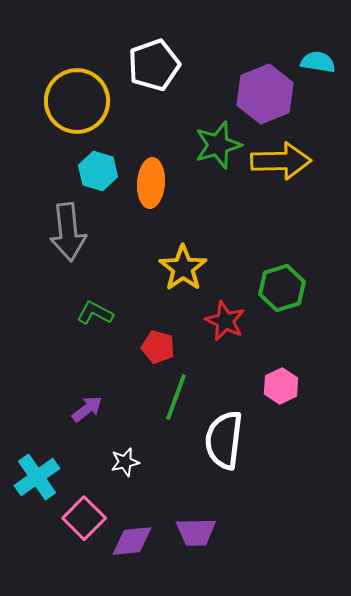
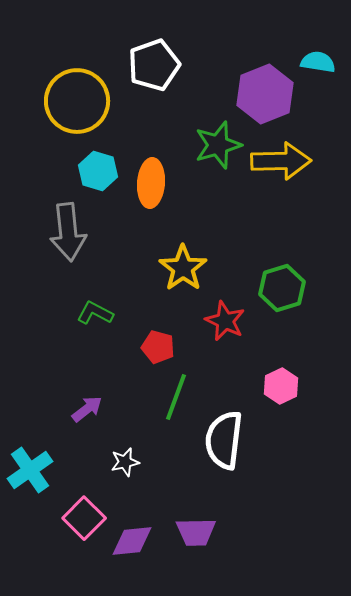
cyan cross: moved 7 px left, 7 px up
